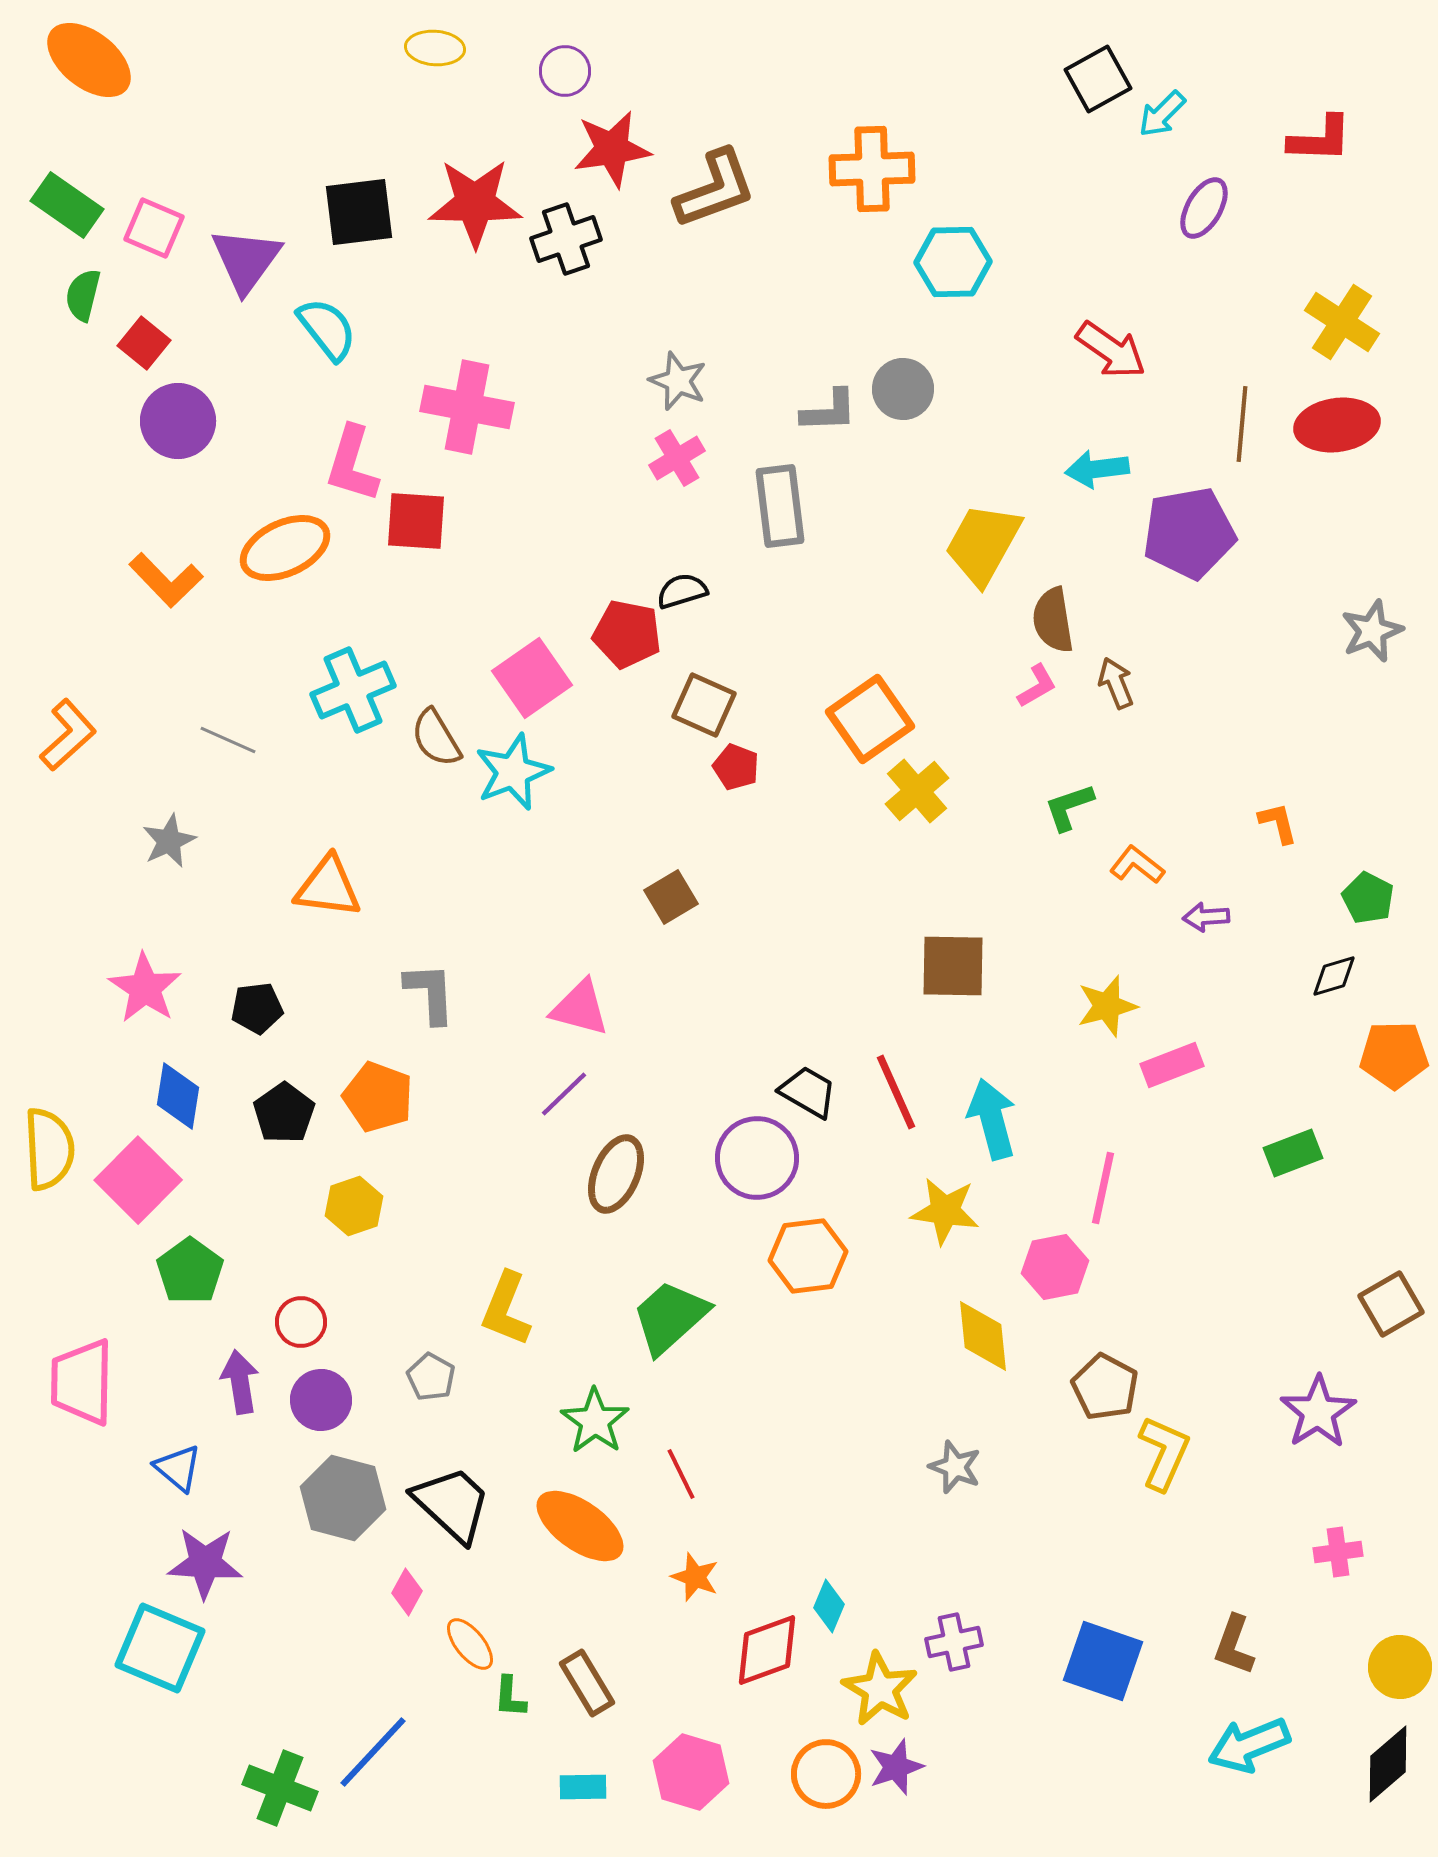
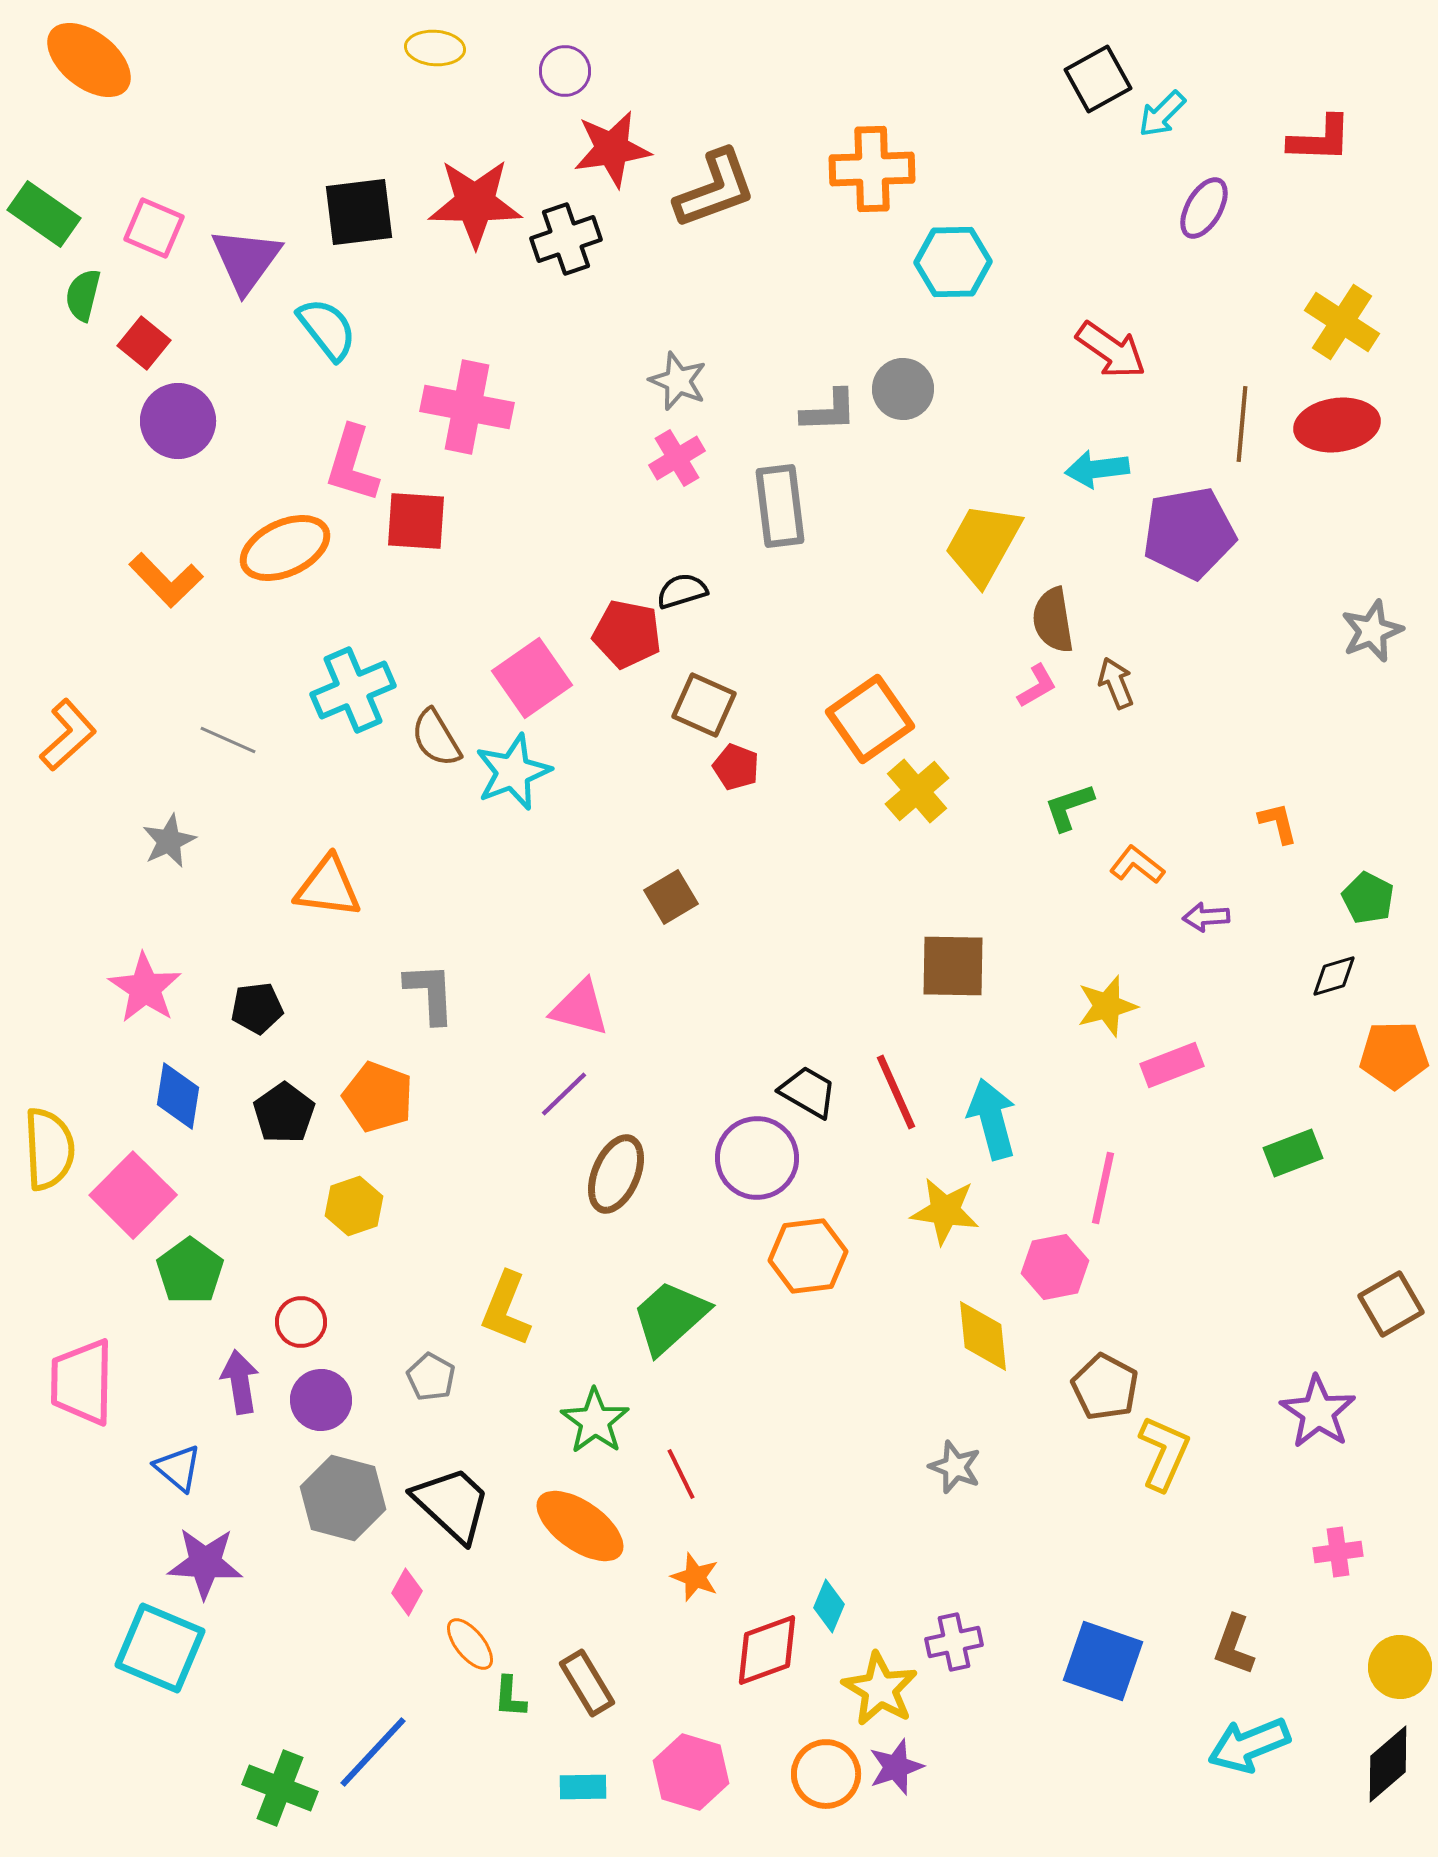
green rectangle at (67, 205): moved 23 px left, 9 px down
pink square at (138, 1180): moved 5 px left, 15 px down
purple star at (1318, 1412): rotated 6 degrees counterclockwise
